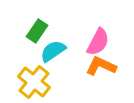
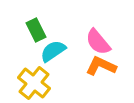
green rectangle: moved 1 px left, 1 px up; rotated 60 degrees counterclockwise
pink semicircle: rotated 112 degrees clockwise
yellow cross: moved 1 px down
